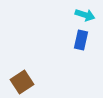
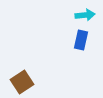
cyan arrow: rotated 24 degrees counterclockwise
